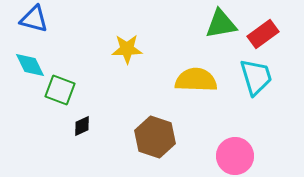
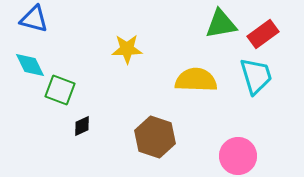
cyan trapezoid: moved 1 px up
pink circle: moved 3 px right
